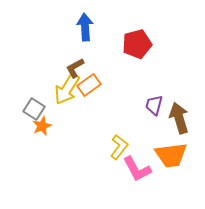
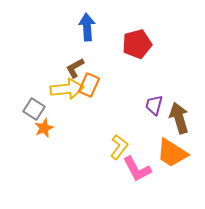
blue arrow: moved 2 px right
orange rectangle: rotated 30 degrees counterclockwise
yellow arrow: rotated 128 degrees counterclockwise
orange star: moved 2 px right, 2 px down
orange trapezoid: moved 1 px right, 2 px up; rotated 40 degrees clockwise
